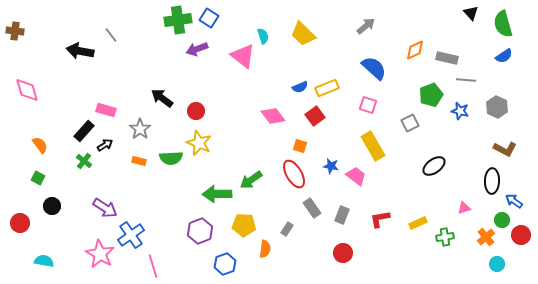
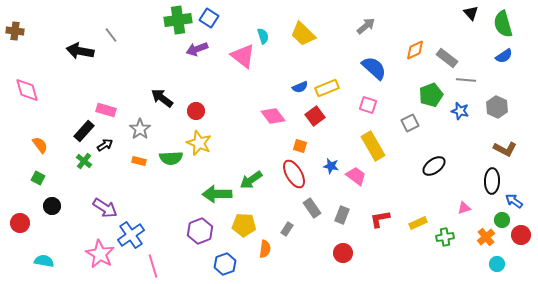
gray rectangle at (447, 58): rotated 25 degrees clockwise
